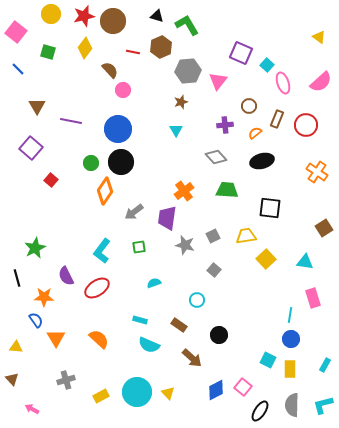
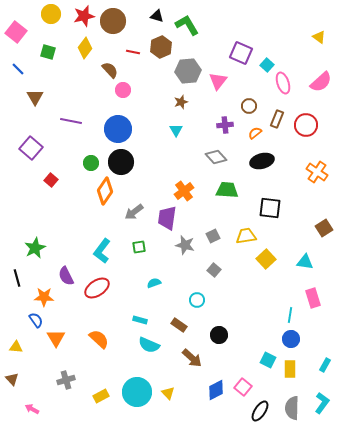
brown triangle at (37, 106): moved 2 px left, 9 px up
gray semicircle at (292, 405): moved 3 px down
cyan L-shape at (323, 405): moved 1 px left, 2 px up; rotated 140 degrees clockwise
